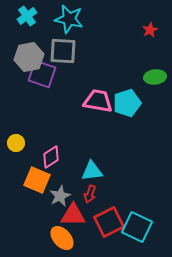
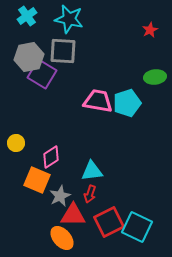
purple square: rotated 12 degrees clockwise
